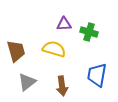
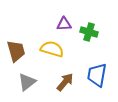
yellow semicircle: moved 2 px left
brown arrow: moved 3 px right, 4 px up; rotated 132 degrees counterclockwise
